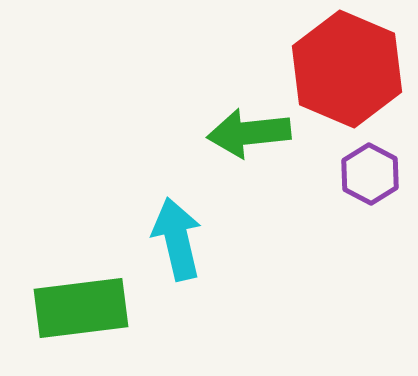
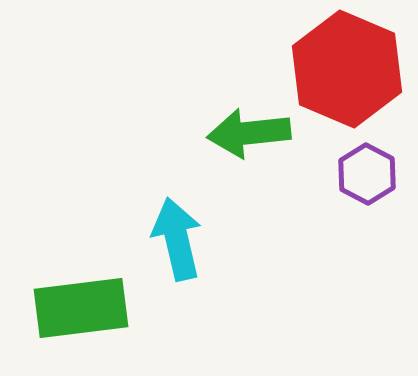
purple hexagon: moved 3 px left
